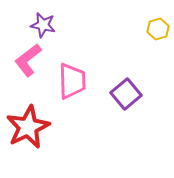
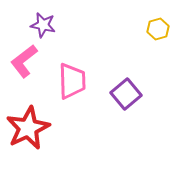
pink L-shape: moved 4 px left, 1 px down
red star: moved 1 px down
